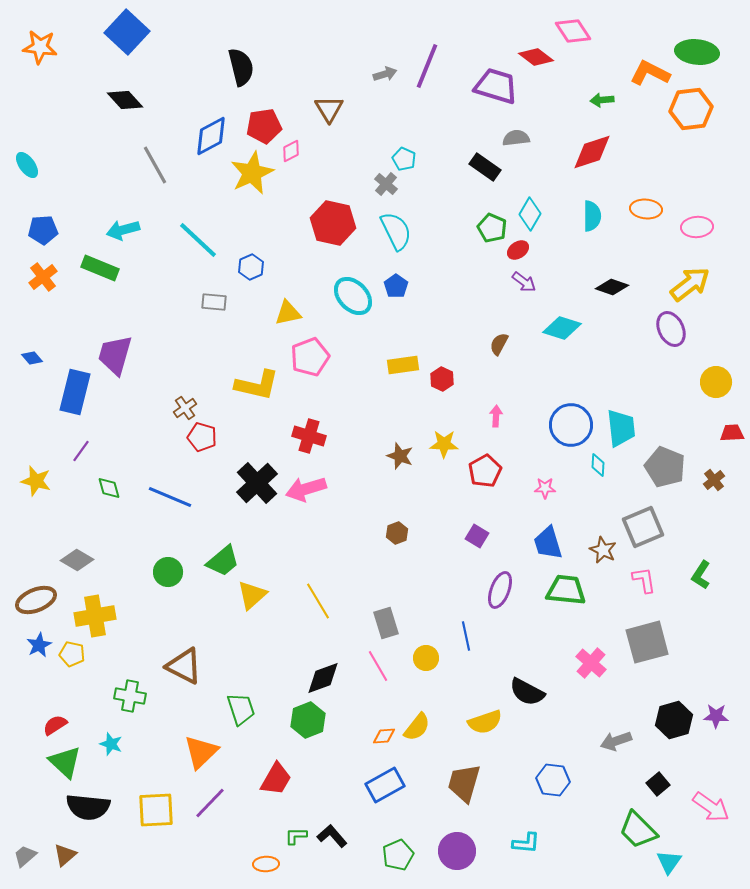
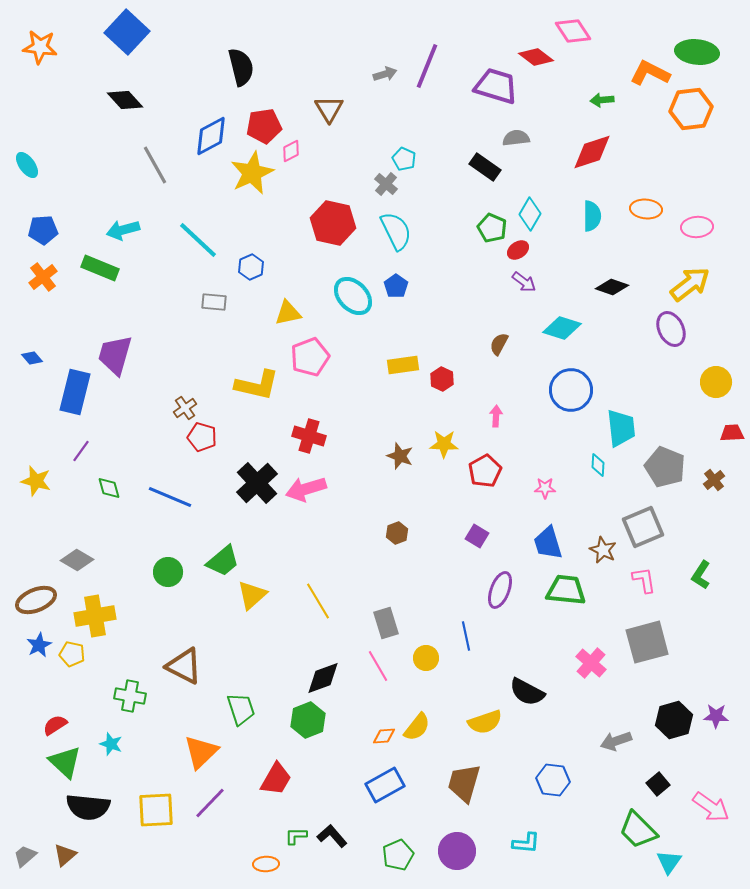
blue circle at (571, 425): moved 35 px up
